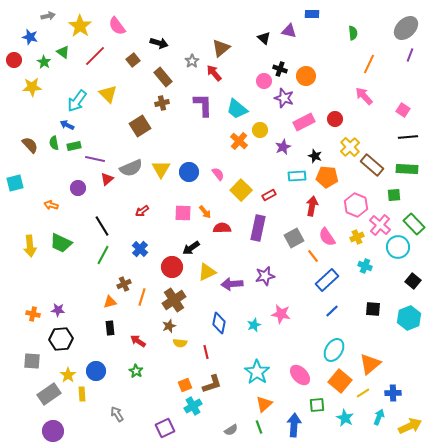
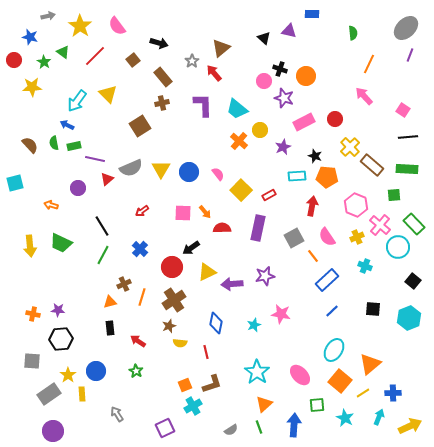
blue diamond at (219, 323): moved 3 px left
